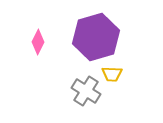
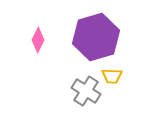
pink diamond: moved 2 px up
yellow trapezoid: moved 2 px down
